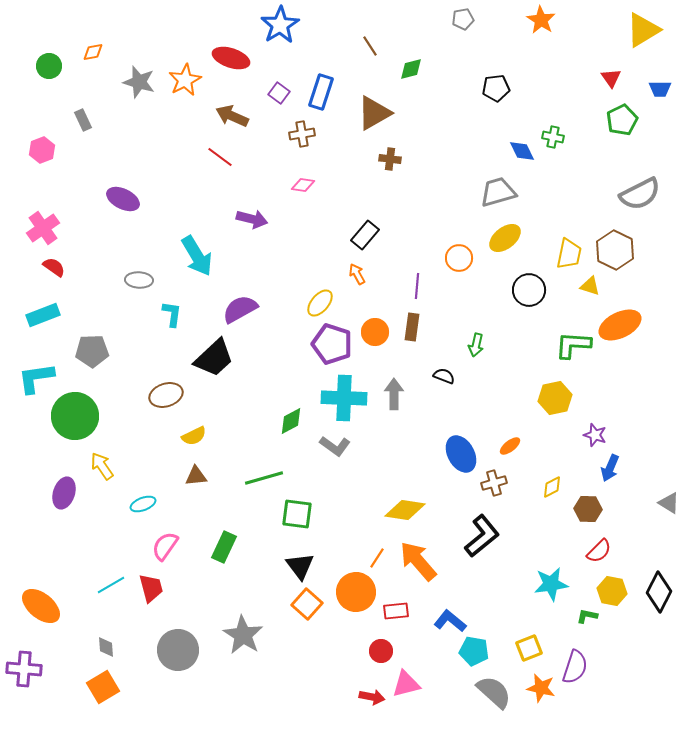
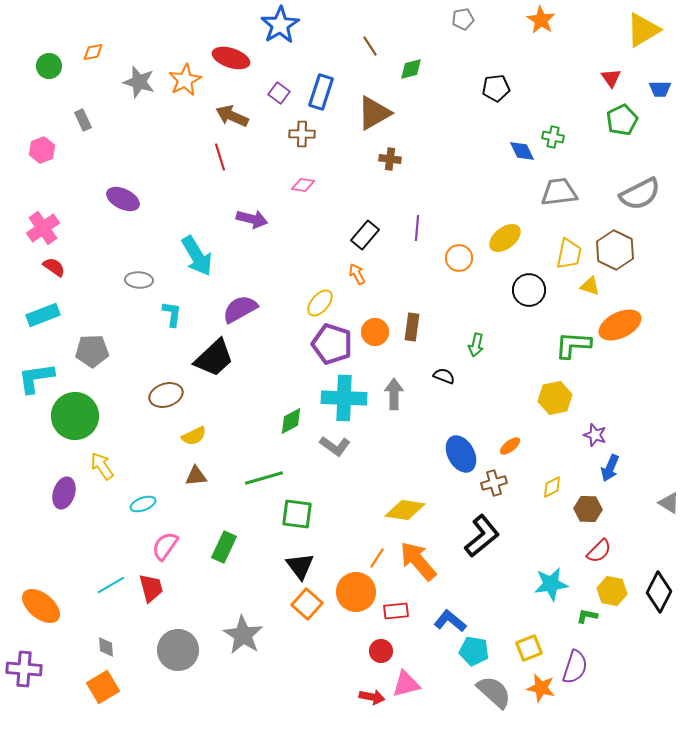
brown cross at (302, 134): rotated 10 degrees clockwise
red line at (220, 157): rotated 36 degrees clockwise
gray trapezoid at (498, 192): moved 61 px right; rotated 9 degrees clockwise
purple line at (417, 286): moved 58 px up
